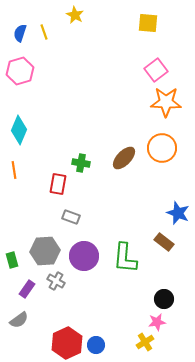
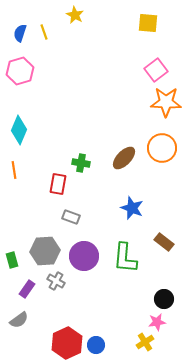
blue star: moved 46 px left, 5 px up
